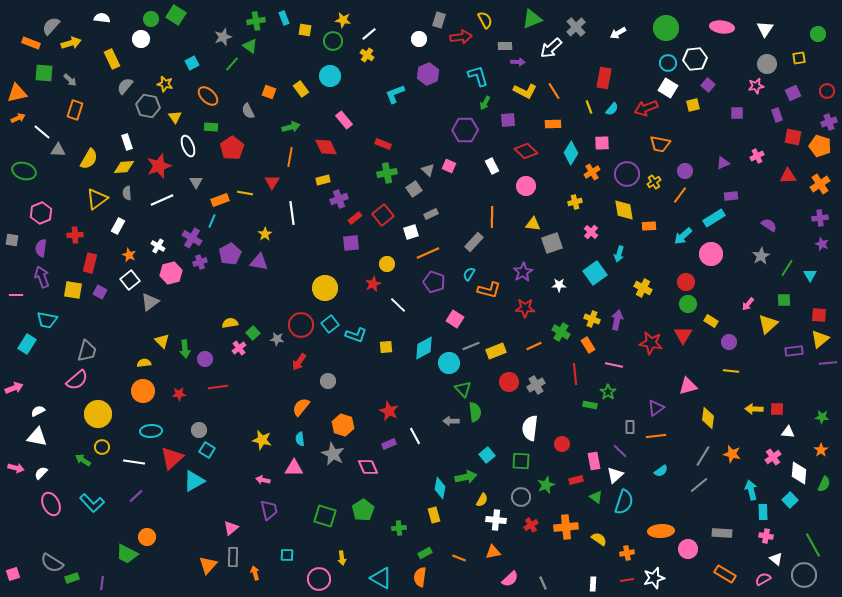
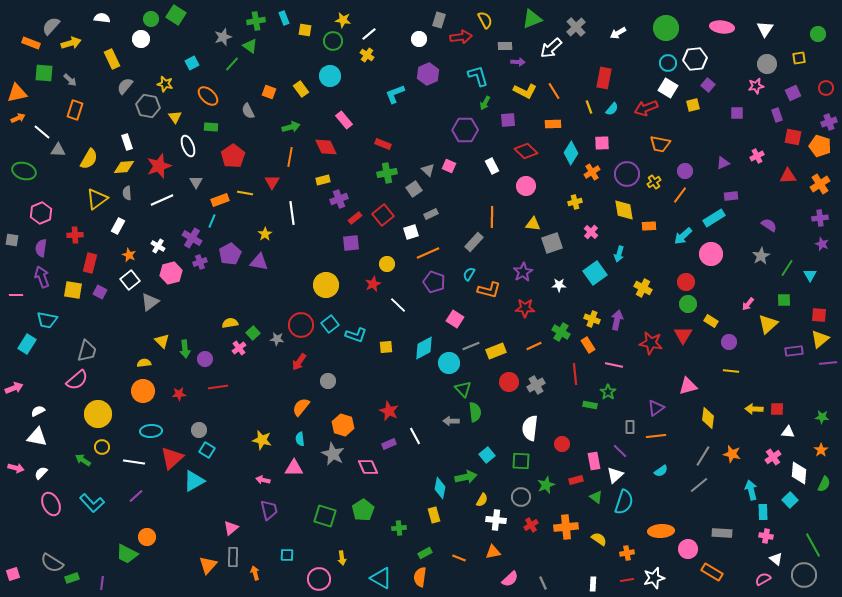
red circle at (827, 91): moved 1 px left, 3 px up
red pentagon at (232, 148): moved 1 px right, 8 px down
yellow circle at (325, 288): moved 1 px right, 3 px up
orange rectangle at (725, 574): moved 13 px left, 2 px up
